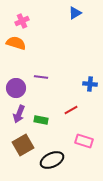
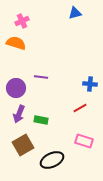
blue triangle: rotated 16 degrees clockwise
red line: moved 9 px right, 2 px up
